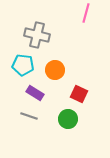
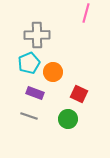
gray cross: rotated 15 degrees counterclockwise
cyan pentagon: moved 6 px right, 2 px up; rotated 30 degrees counterclockwise
orange circle: moved 2 px left, 2 px down
purple rectangle: rotated 12 degrees counterclockwise
